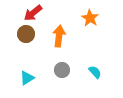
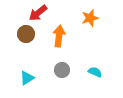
red arrow: moved 5 px right
orange star: rotated 24 degrees clockwise
cyan semicircle: rotated 24 degrees counterclockwise
